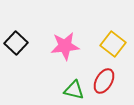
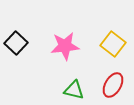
red ellipse: moved 9 px right, 4 px down
